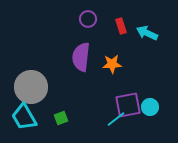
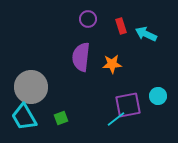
cyan arrow: moved 1 px left, 1 px down
cyan circle: moved 8 px right, 11 px up
